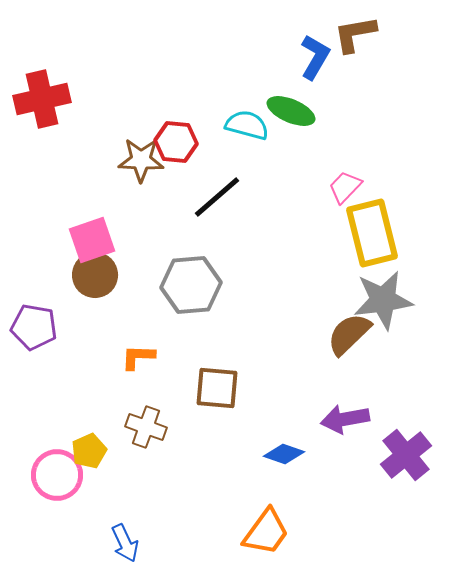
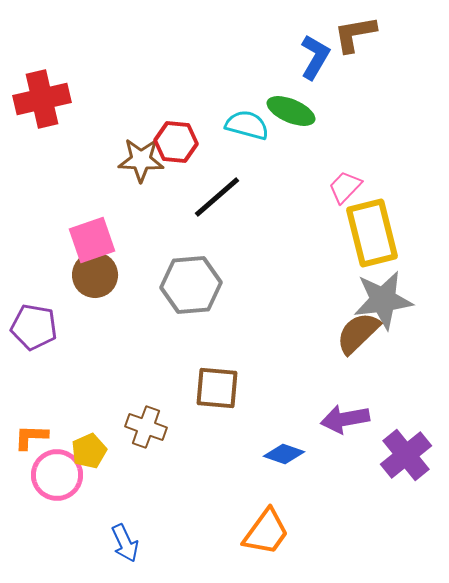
brown semicircle: moved 9 px right, 1 px up
orange L-shape: moved 107 px left, 80 px down
